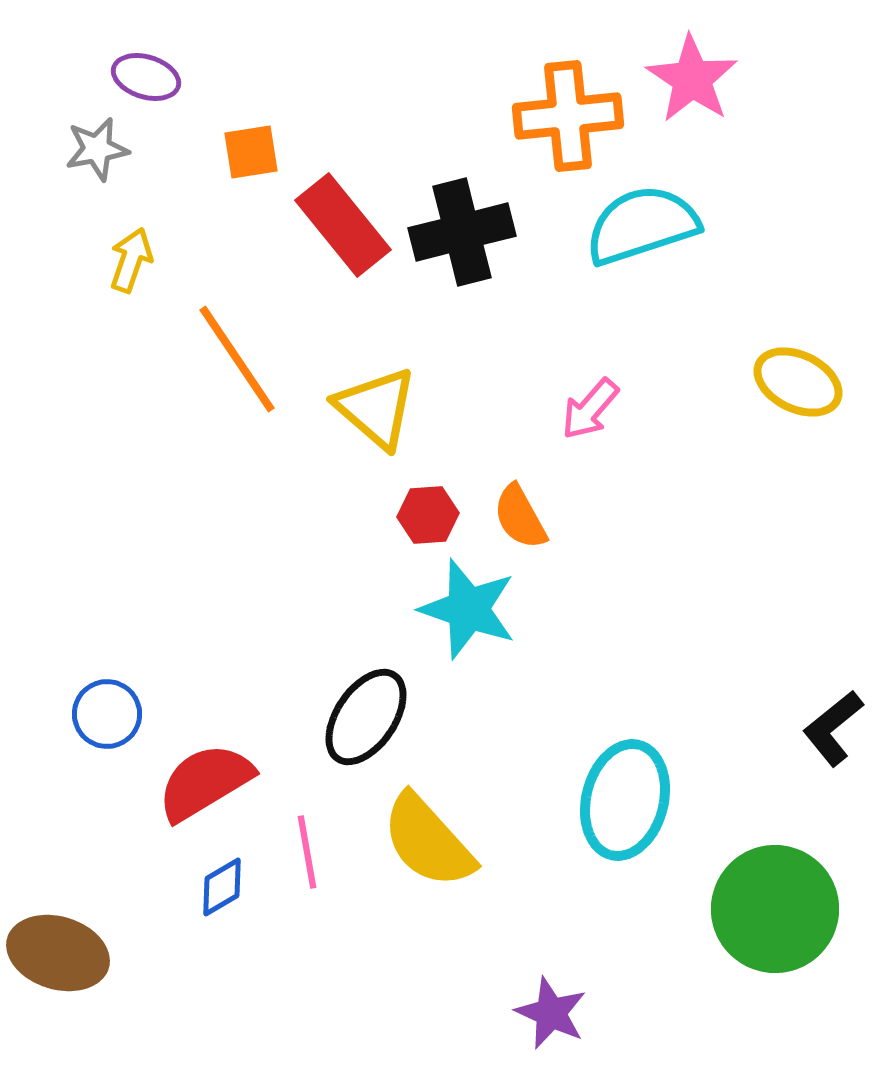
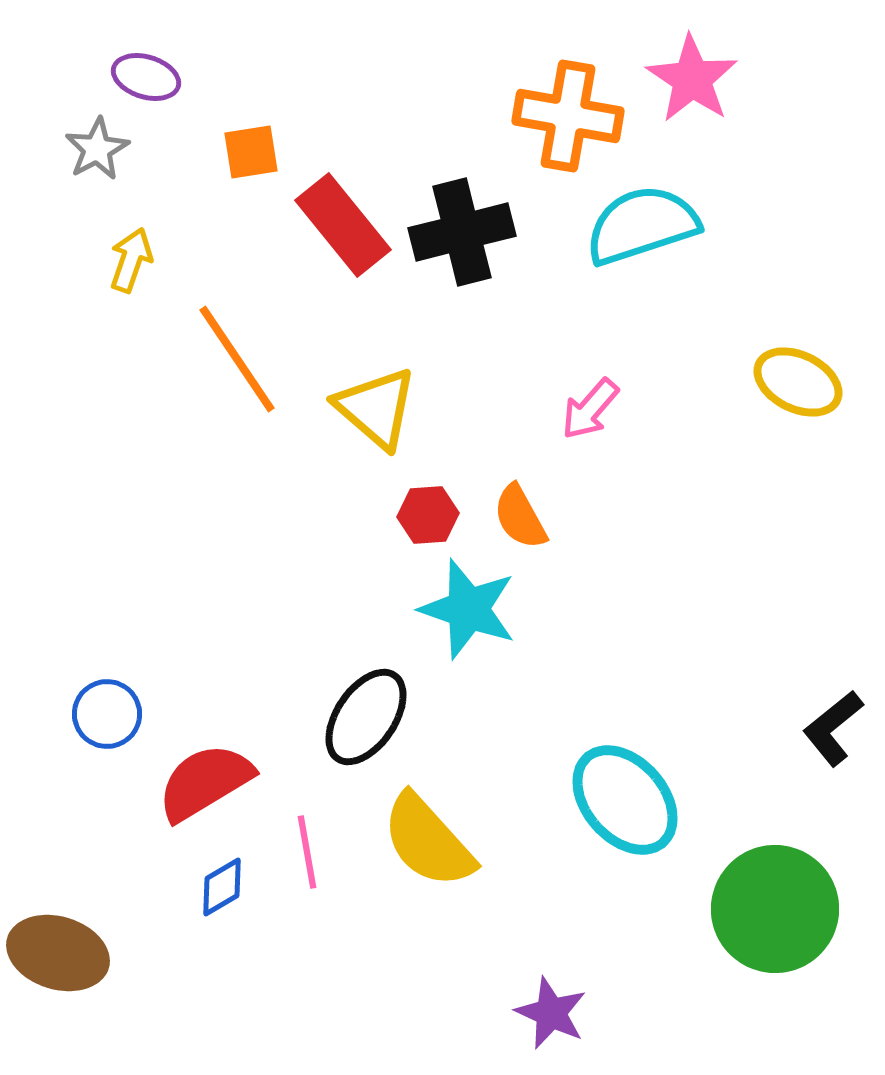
orange cross: rotated 16 degrees clockwise
gray star: rotated 18 degrees counterclockwise
cyan ellipse: rotated 55 degrees counterclockwise
